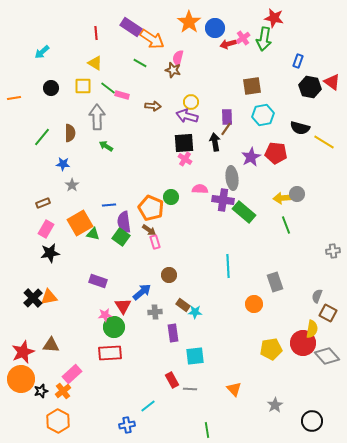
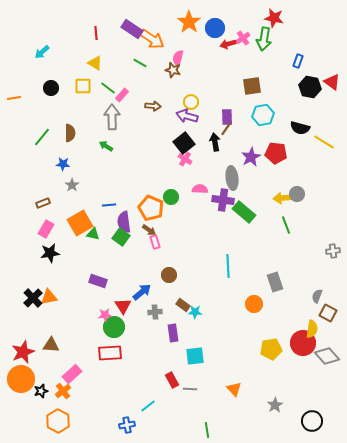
purple rectangle at (131, 27): moved 1 px right, 2 px down
pink rectangle at (122, 95): rotated 64 degrees counterclockwise
gray arrow at (97, 117): moved 15 px right
black square at (184, 143): rotated 35 degrees counterclockwise
